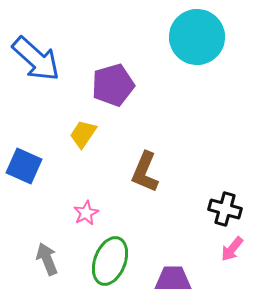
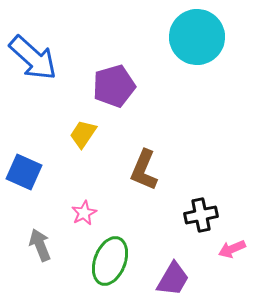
blue arrow: moved 3 px left, 1 px up
purple pentagon: moved 1 px right, 1 px down
blue square: moved 6 px down
brown L-shape: moved 1 px left, 2 px up
black cross: moved 24 px left, 6 px down; rotated 28 degrees counterclockwise
pink star: moved 2 px left
pink arrow: rotated 28 degrees clockwise
gray arrow: moved 7 px left, 14 px up
purple trapezoid: rotated 120 degrees clockwise
